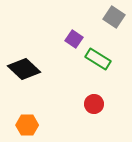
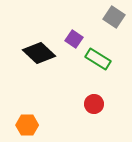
black diamond: moved 15 px right, 16 px up
